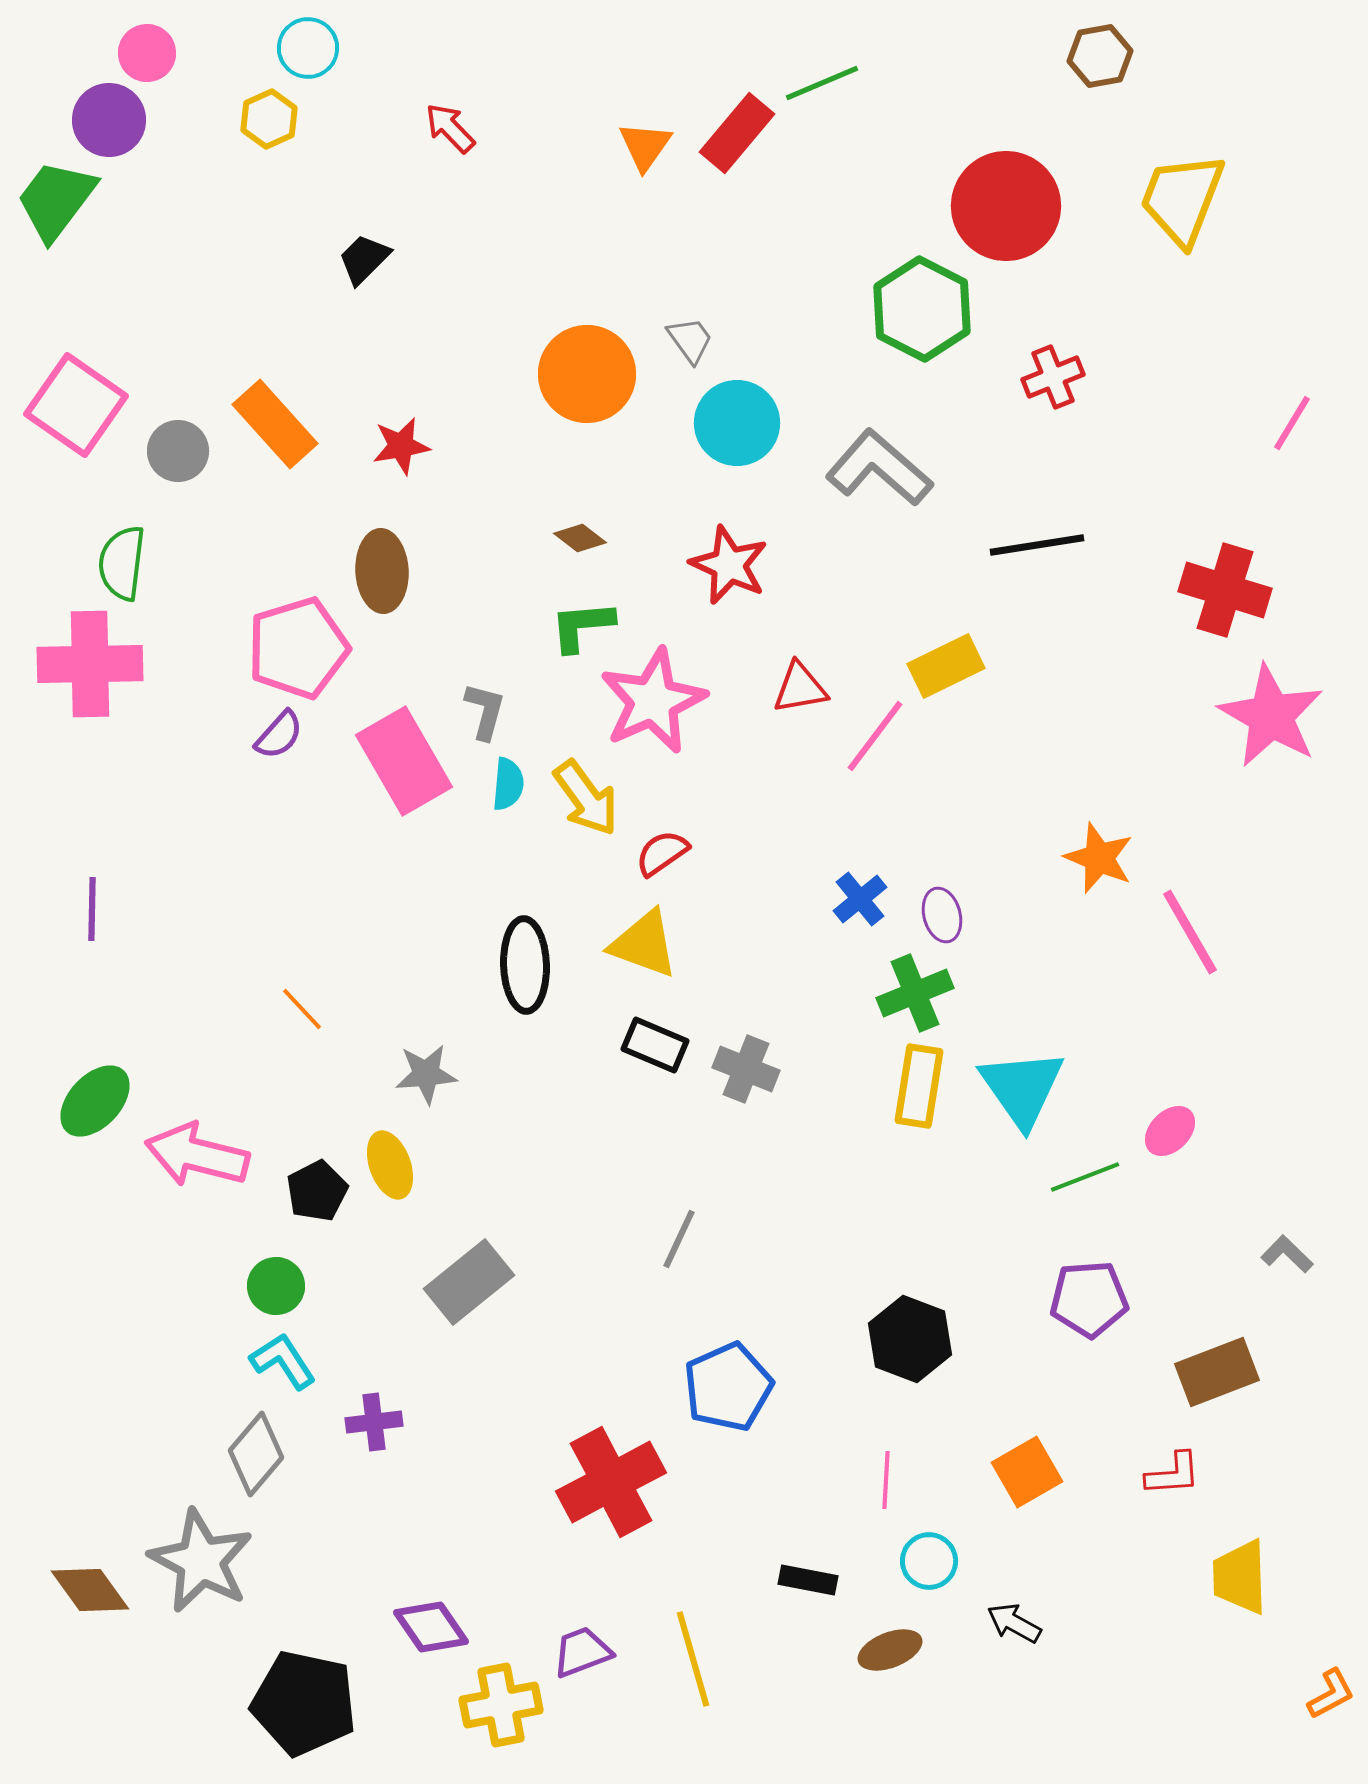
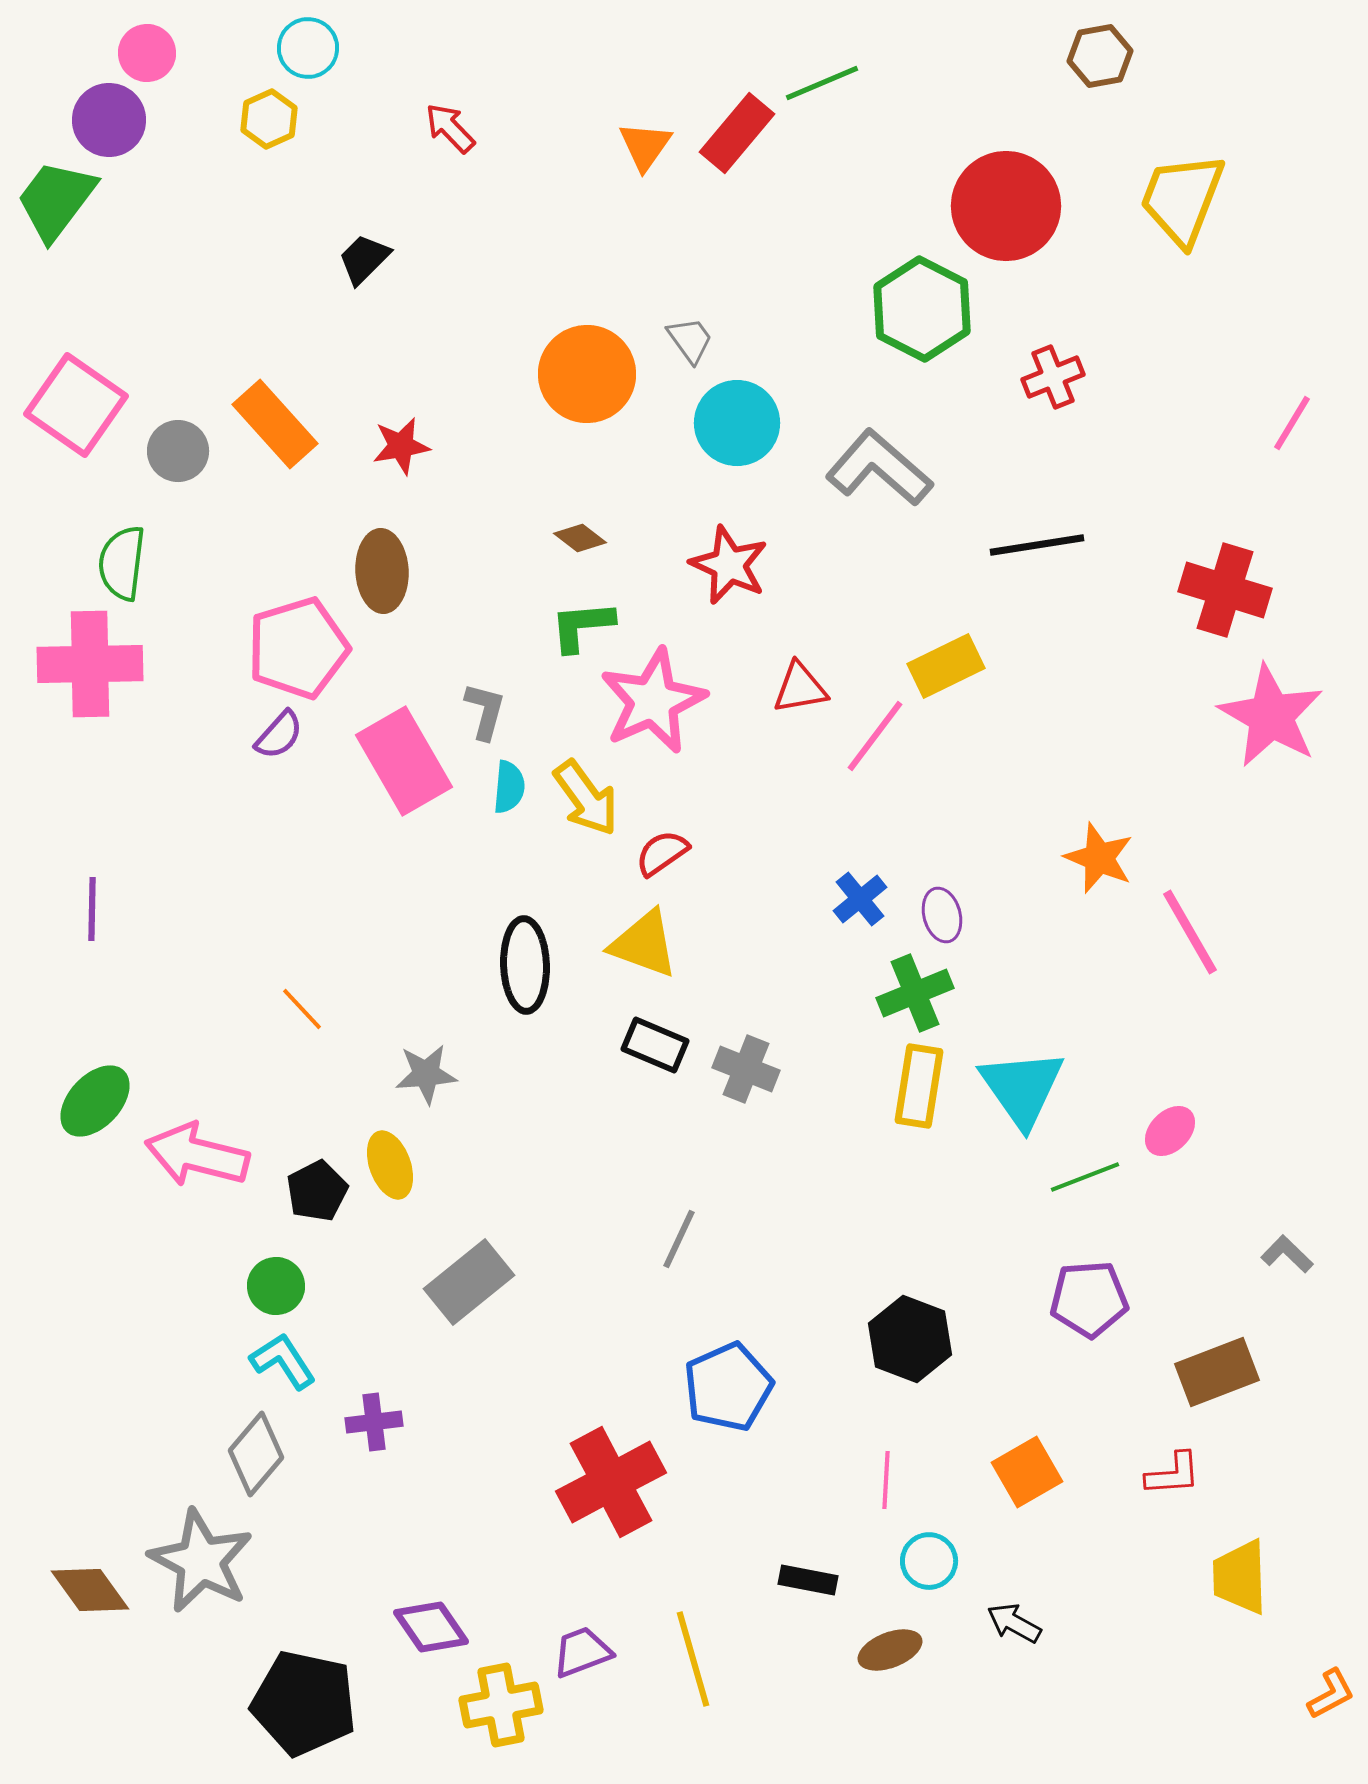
cyan semicircle at (508, 784): moved 1 px right, 3 px down
